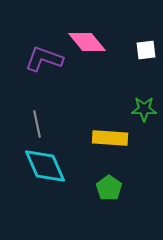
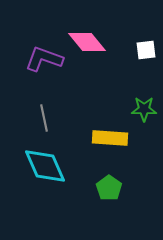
gray line: moved 7 px right, 6 px up
